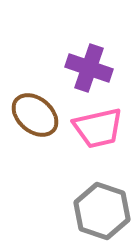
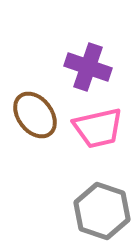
purple cross: moved 1 px left, 1 px up
brown ellipse: rotated 12 degrees clockwise
